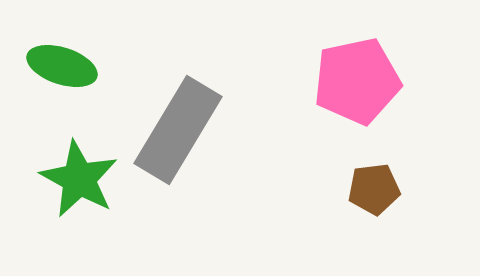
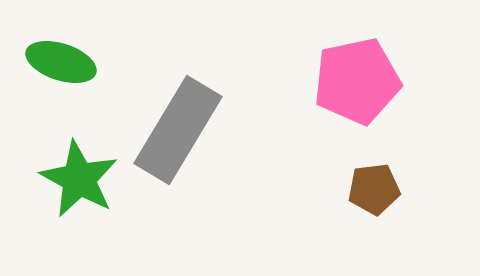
green ellipse: moved 1 px left, 4 px up
